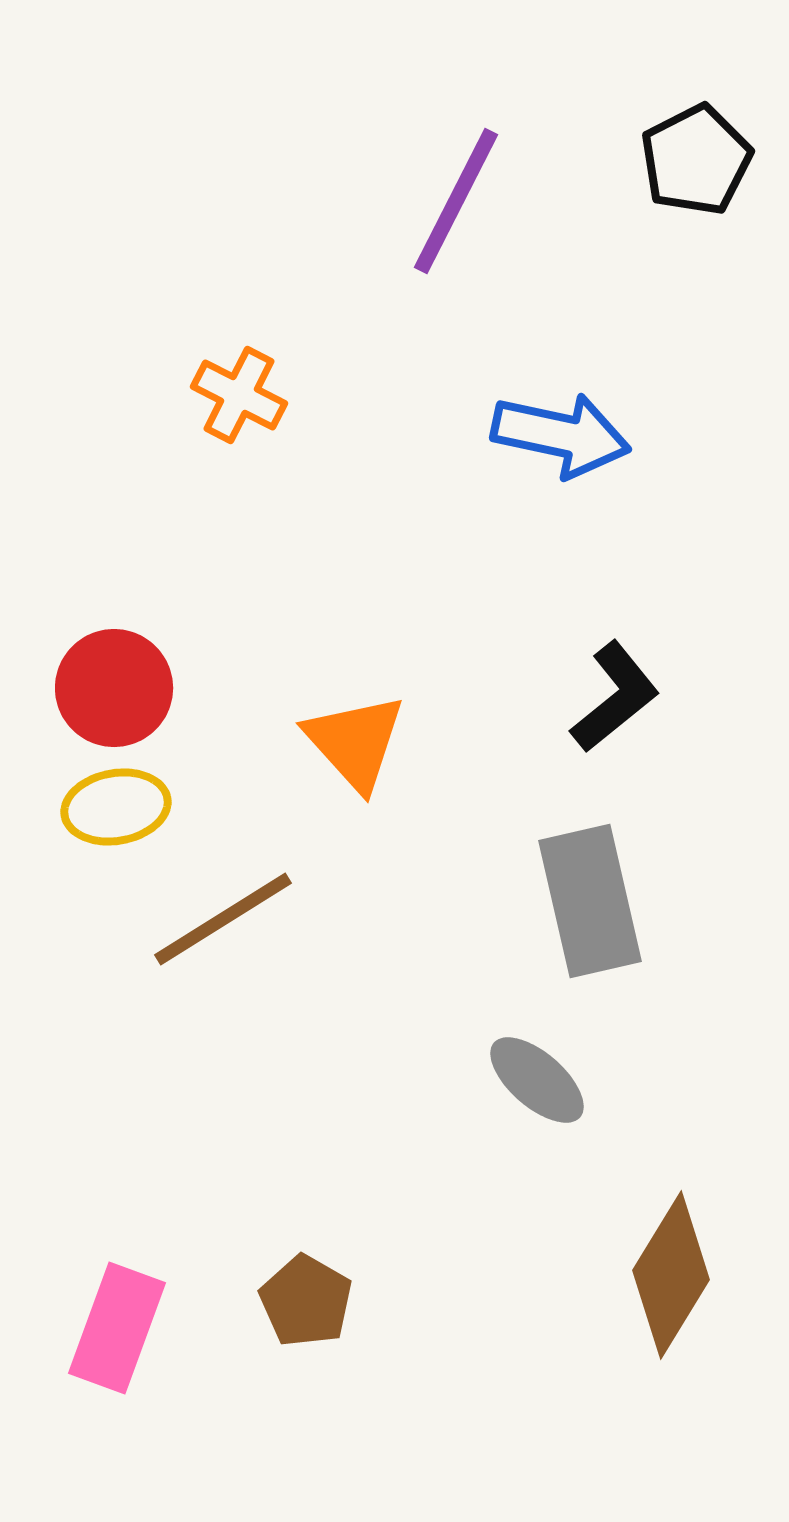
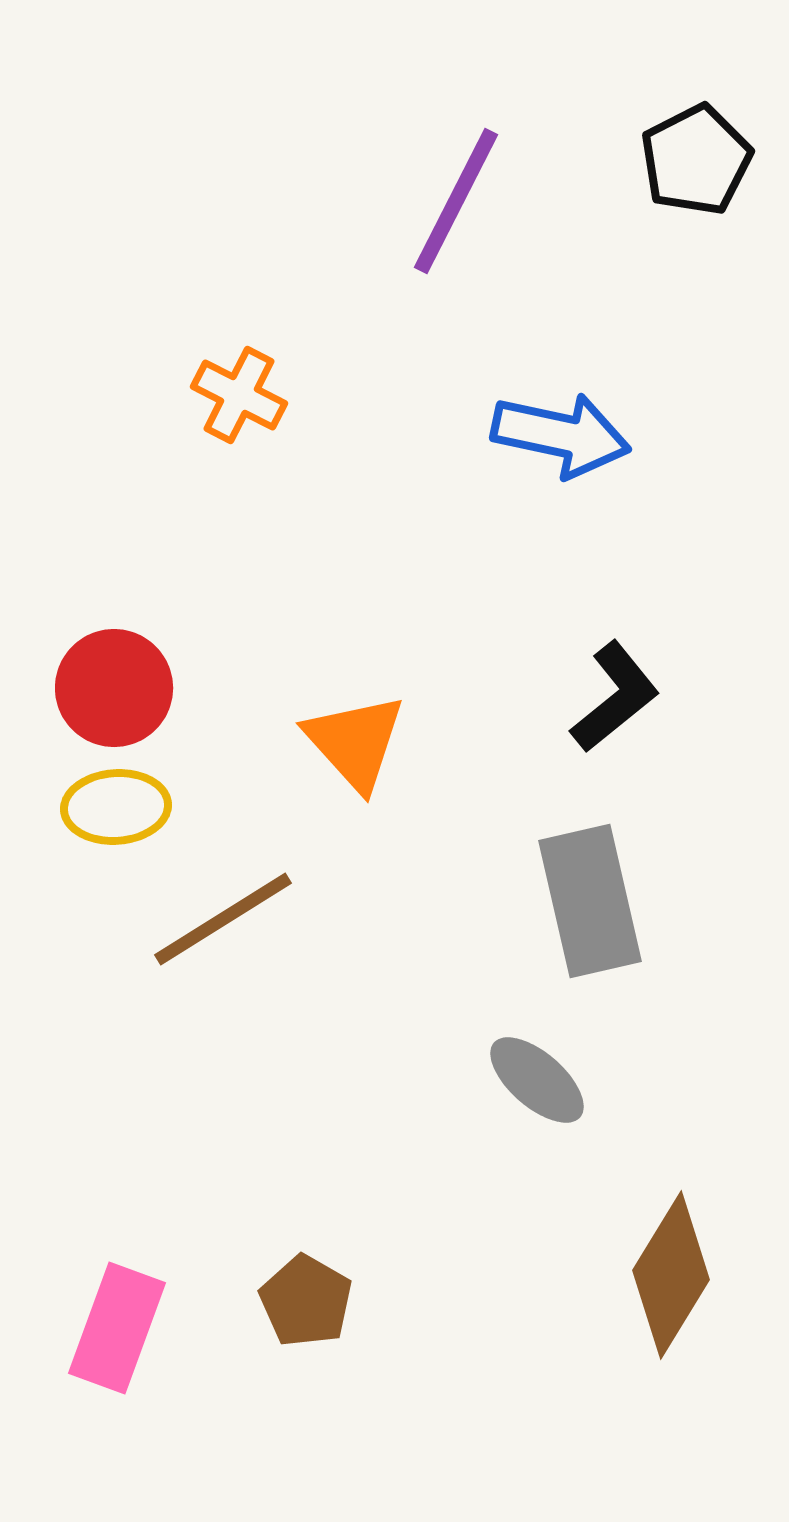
yellow ellipse: rotated 6 degrees clockwise
